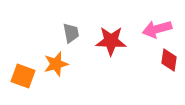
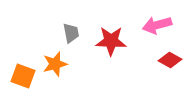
pink arrow: moved 4 px up
red diamond: moved 1 px right; rotated 70 degrees counterclockwise
orange star: moved 1 px left
